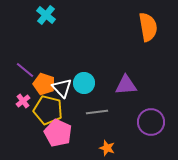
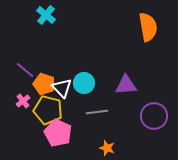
purple circle: moved 3 px right, 6 px up
